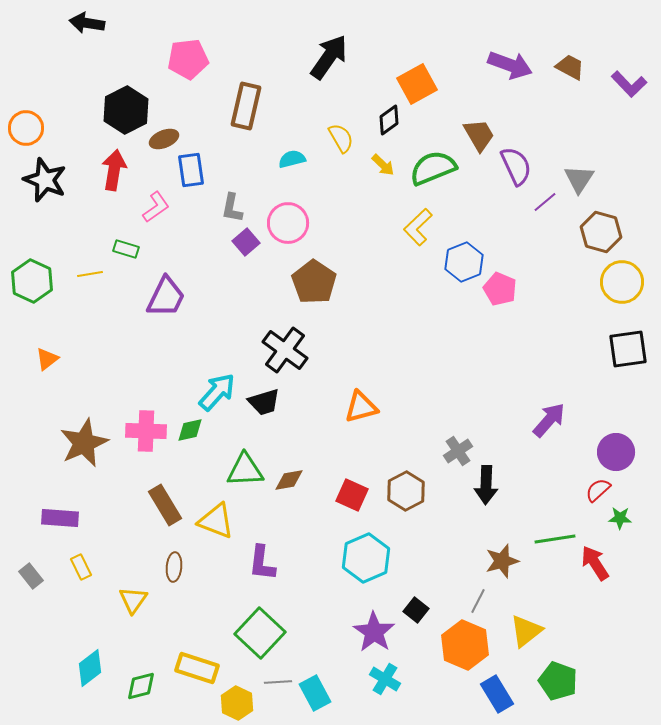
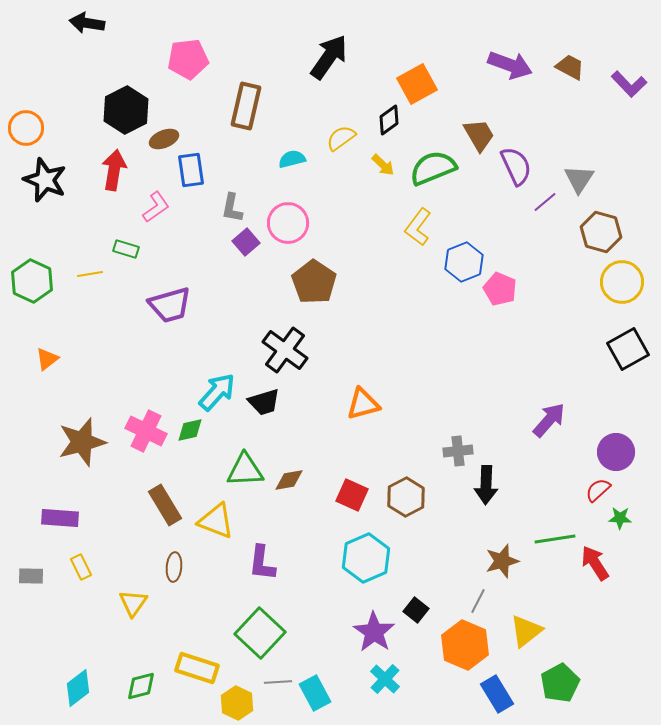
yellow semicircle at (341, 138): rotated 96 degrees counterclockwise
yellow L-shape at (418, 227): rotated 9 degrees counterclockwise
purple trapezoid at (166, 297): moved 4 px right, 8 px down; rotated 48 degrees clockwise
black square at (628, 349): rotated 21 degrees counterclockwise
orange triangle at (361, 407): moved 2 px right, 3 px up
pink cross at (146, 431): rotated 24 degrees clockwise
brown star at (84, 443): moved 2 px left, 1 px up; rotated 9 degrees clockwise
gray cross at (458, 451): rotated 28 degrees clockwise
brown hexagon at (406, 491): moved 6 px down
gray rectangle at (31, 576): rotated 50 degrees counterclockwise
yellow triangle at (133, 600): moved 3 px down
cyan diamond at (90, 668): moved 12 px left, 20 px down
cyan cross at (385, 679): rotated 12 degrees clockwise
green pentagon at (558, 681): moved 2 px right, 2 px down; rotated 24 degrees clockwise
